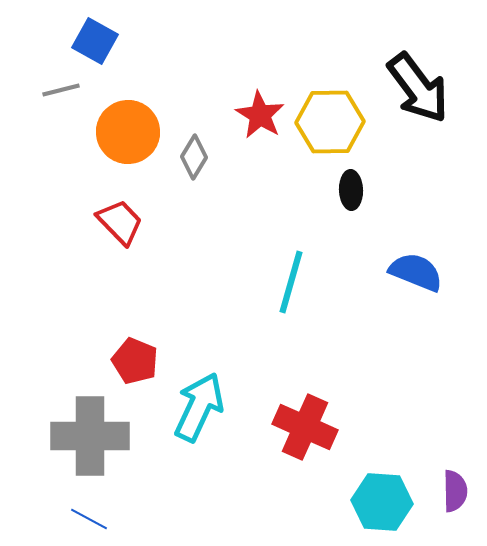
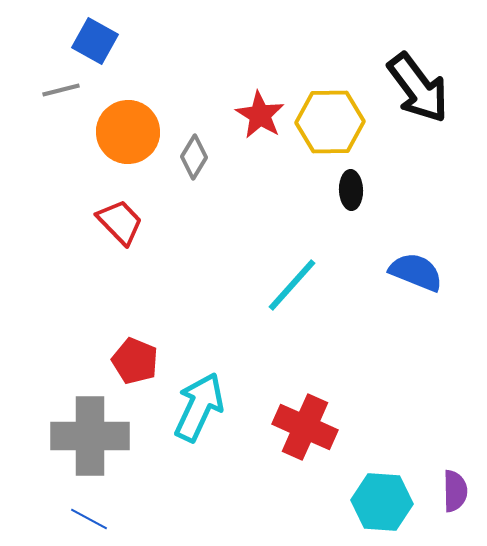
cyan line: moved 1 px right, 3 px down; rotated 26 degrees clockwise
